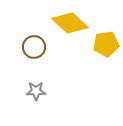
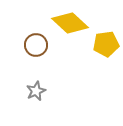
brown circle: moved 2 px right, 2 px up
gray star: rotated 24 degrees counterclockwise
